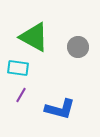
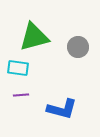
green triangle: rotated 44 degrees counterclockwise
purple line: rotated 56 degrees clockwise
blue L-shape: moved 2 px right
